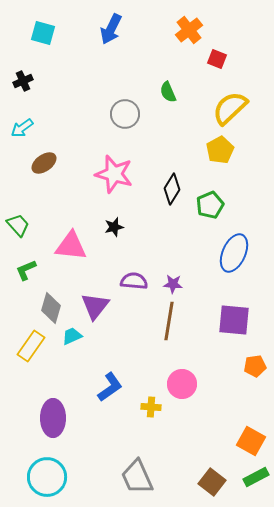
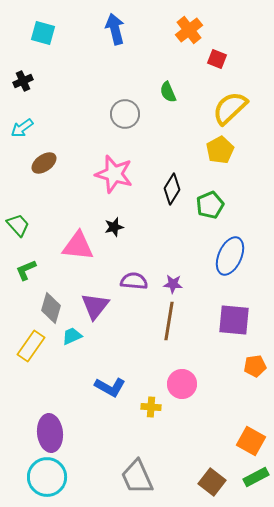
blue arrow: moved 4 px right; rotated 140 degrees clockwise
pink triangle: moved 7 px right
blue ellipse: moved 4 px left, 3 px down
blue L-shape: rotated 64 degrees clockwise
purple ellipse: moved 3 px left, 15 px down; rotated 6 degrees counterclockwise
